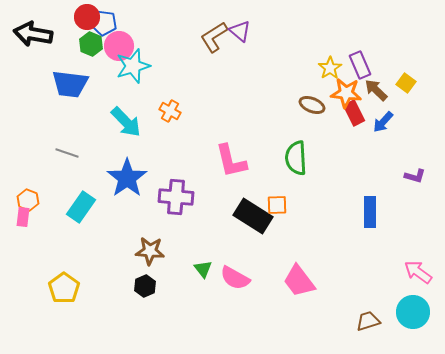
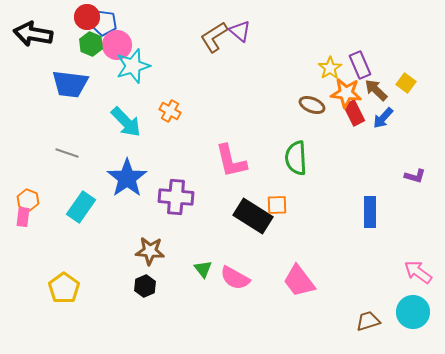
pink circle: moved 2 px left, 1 px up
blue arrow: moved 4 px up
